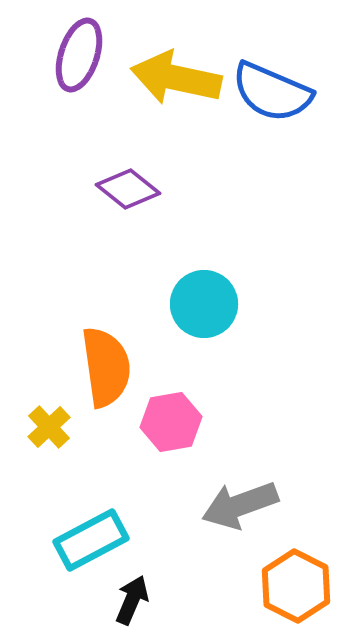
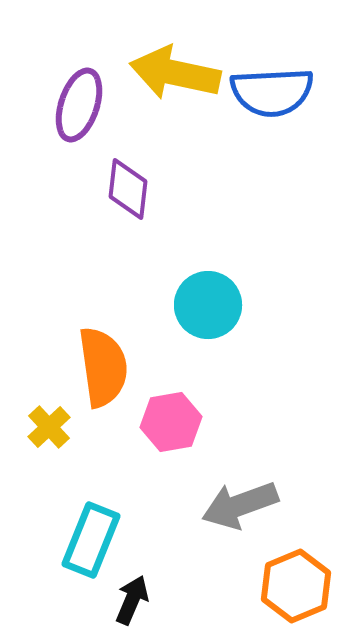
purple ellipse: moved 50 px down
yellow arrow: moved 1 px left, 5 px up
blue semicircle: rotated 26 degrees counterclockwise
purple diamond: rotated 58 degrees clockwise
cyan circle: moved 4 px right, 1 px down
orange semicircle: moved 3 px left
cyan rectangle: rotated 40 degrees counterclockwise
orange hexagon: rotated 10 degrees clockwise
